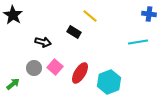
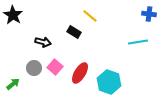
cyan hexagon: rotated 20 degrees counterclockwise
